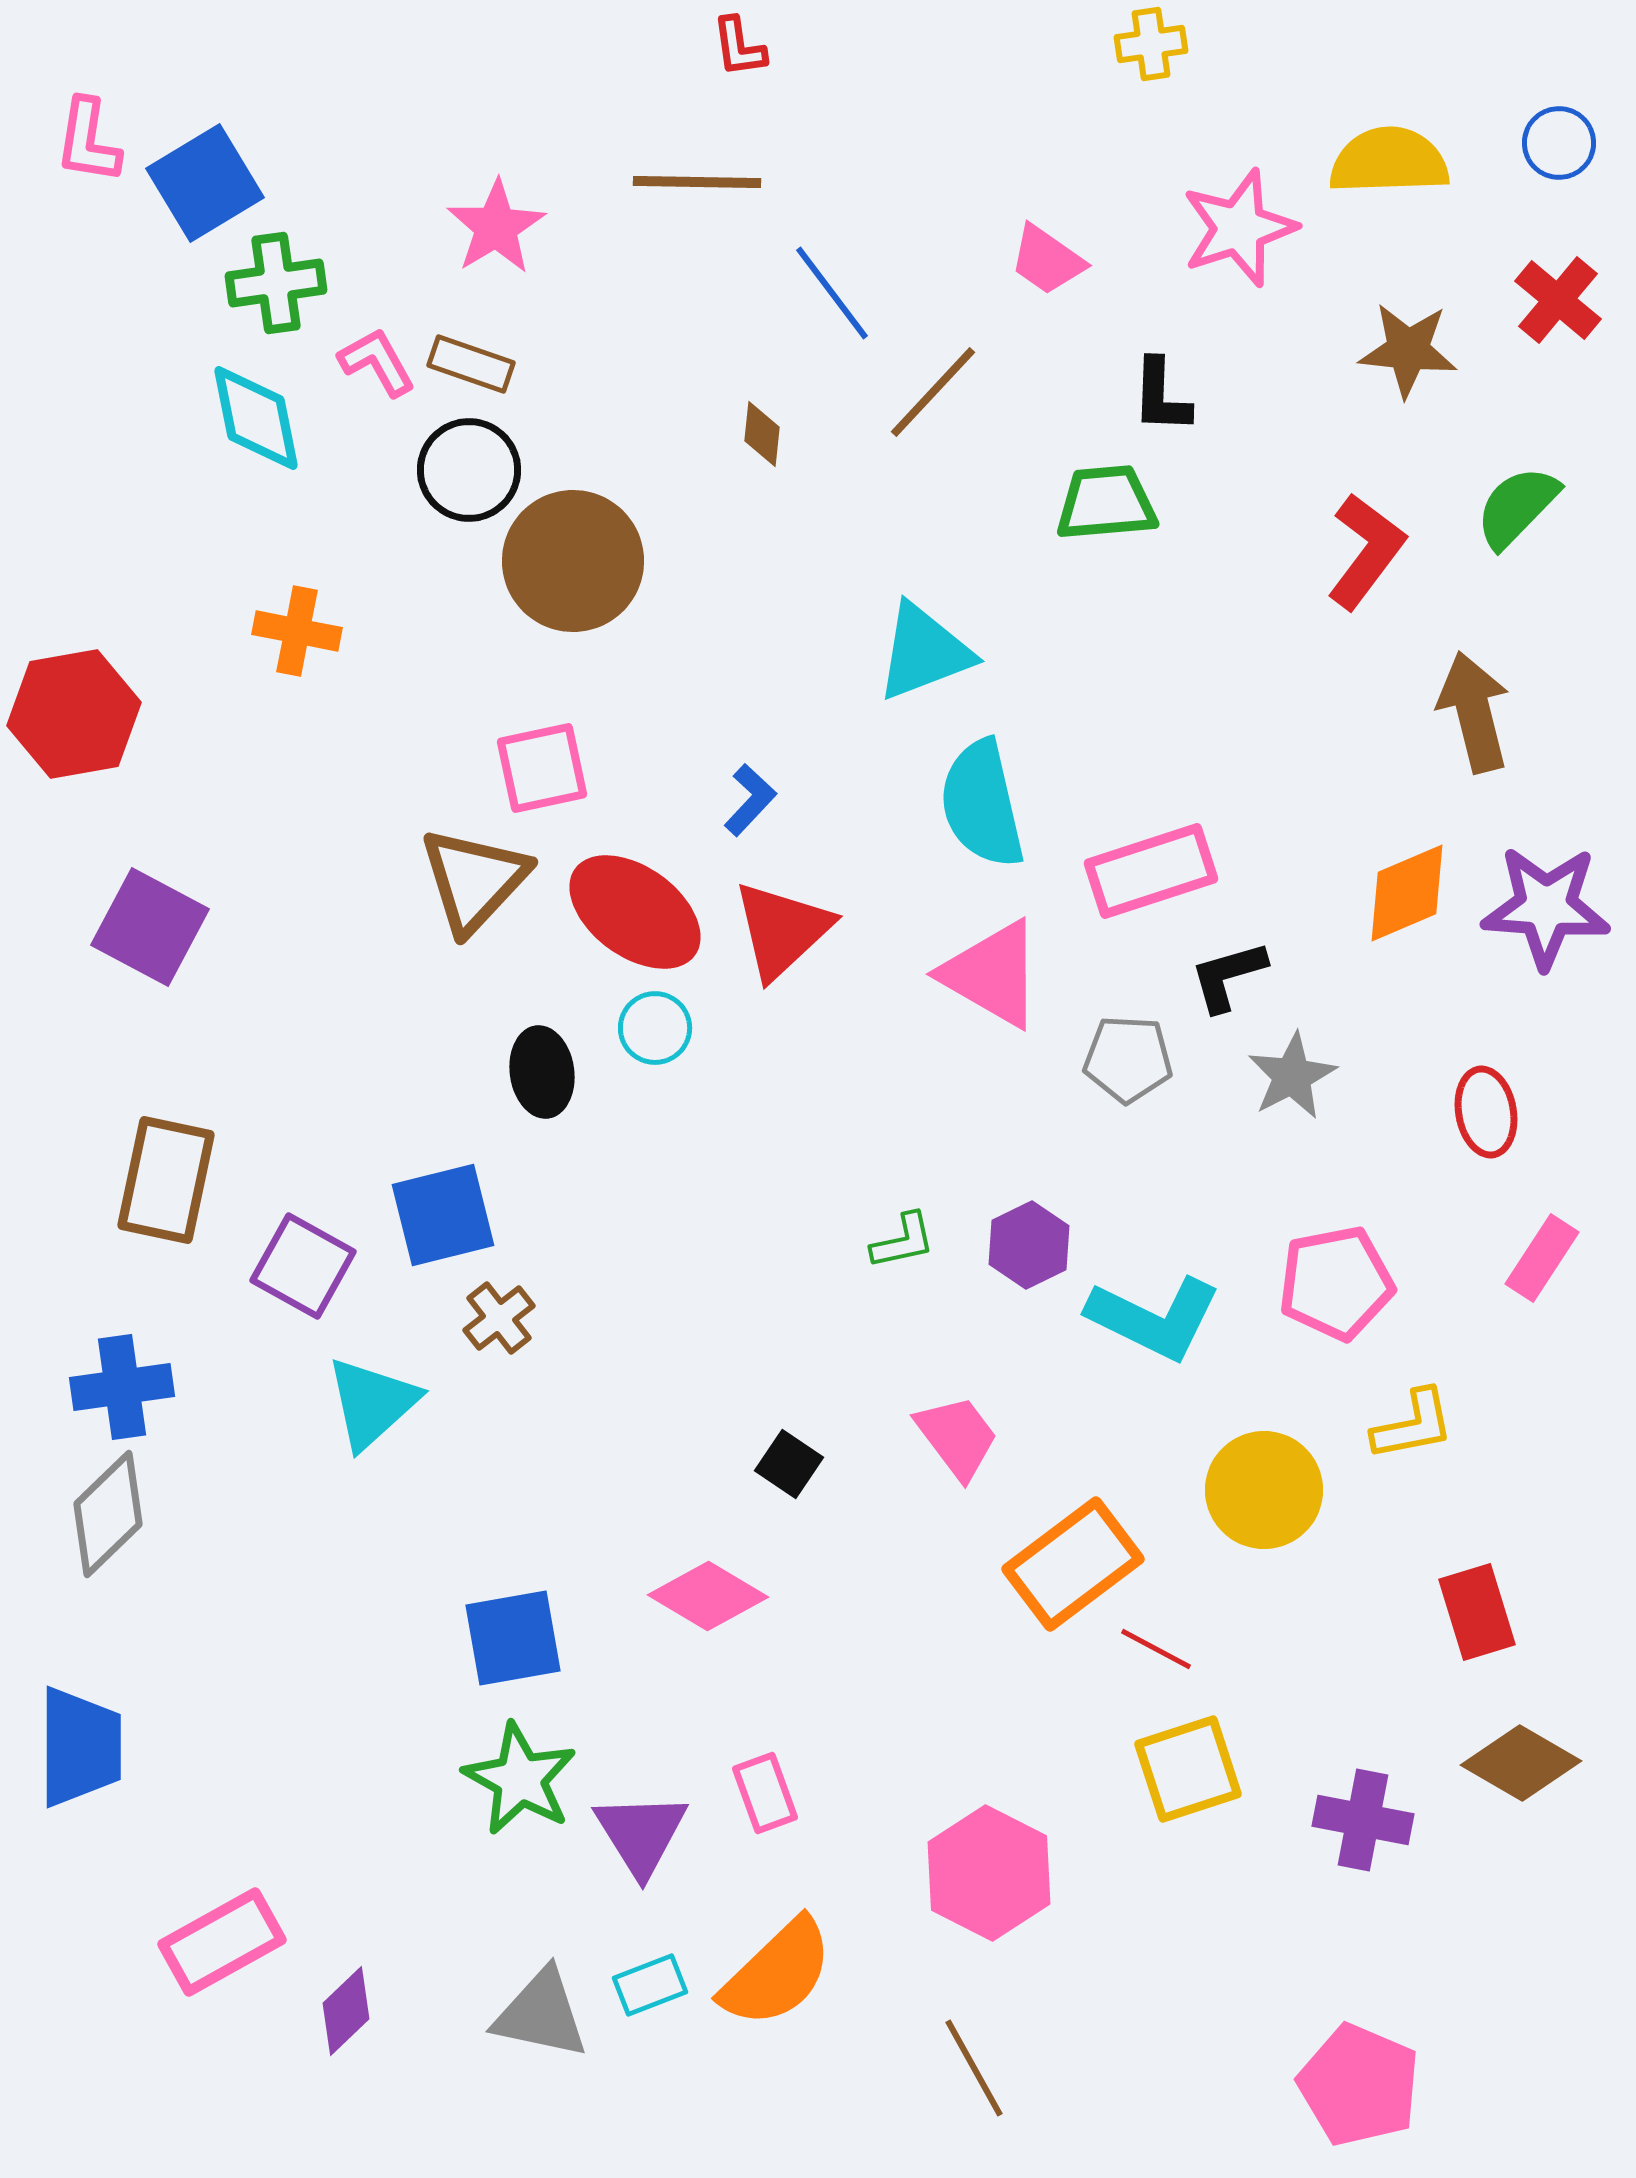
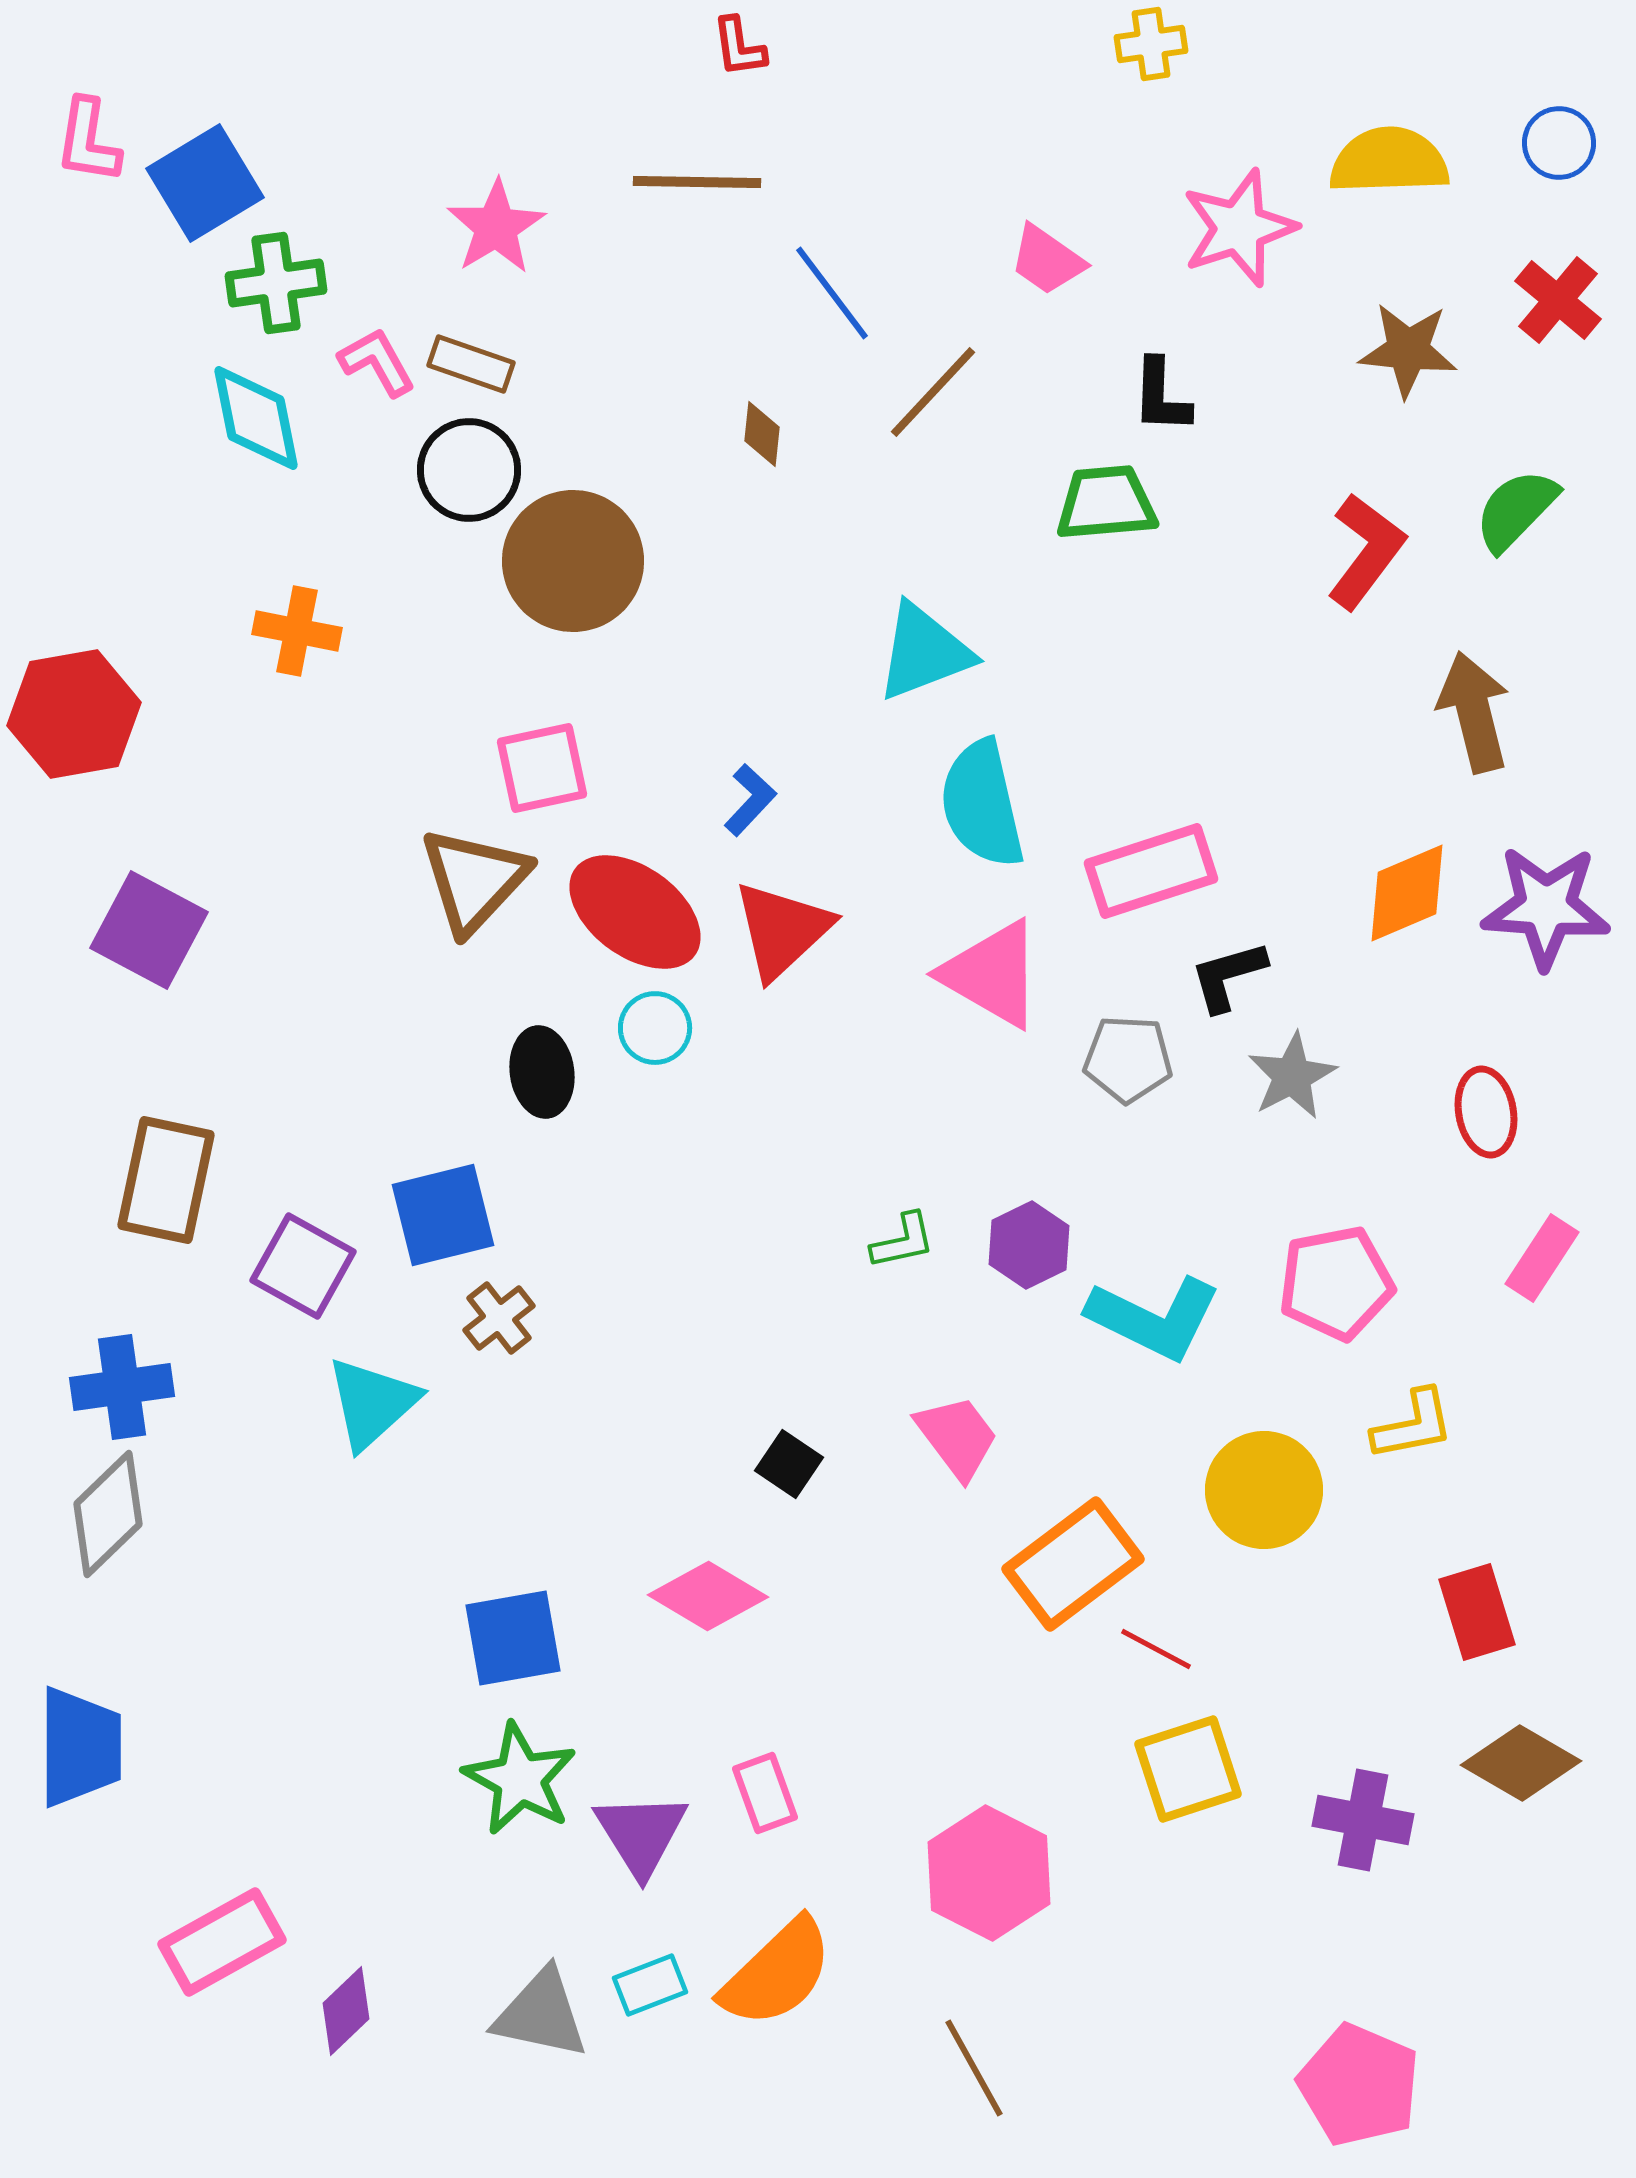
green semicircle at (1517, 507): moved 1 px left, 3 px down
purple square at (150, 927): moved 1 px left, 3 px down
